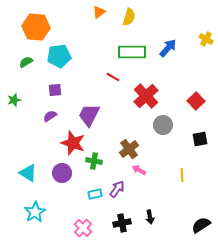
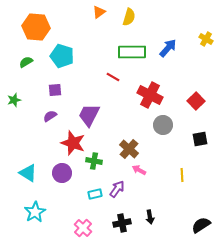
cyan pentagon: moved 3 px right; rotated 25 degrees clockwise
red cross: moved 4 px right, 1 px up; rotated 20 degrees counterclockwise
brown cross: rotated 12 degrees counterclockwise
